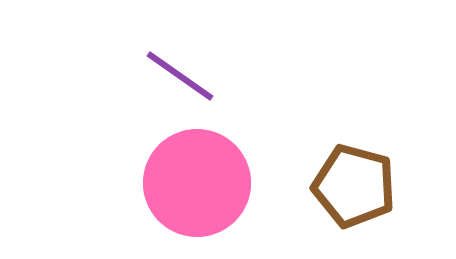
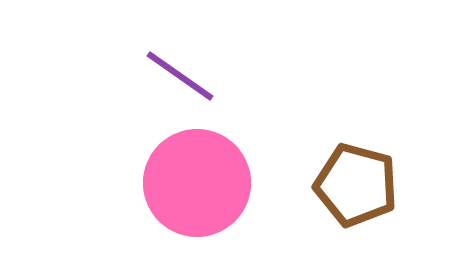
brown pentagon: moved 2 px right, 1 px up
